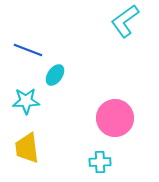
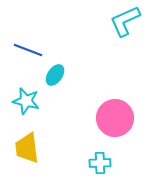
cyan L-shape: rotated 12 degrees clockwise
cyan star: rotated 16 degrees clockwise
cyan cross: moved 1 px down
